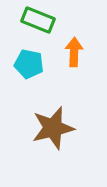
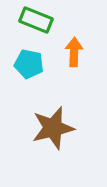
green rectangle: moved 2 px left
